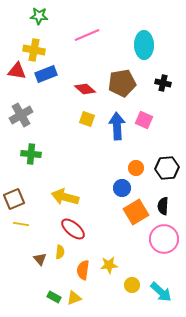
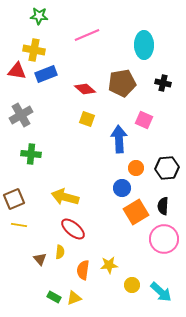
blue arrow: moved 2 px right, 13 px down
yellow line: moved 2 px left, 1 px down
